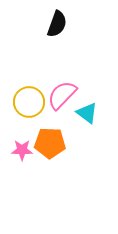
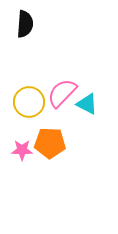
black semicircle: moved 32 px left; rotated 16 degrees counterclockwise
pink semicircle: moved 2 px up
cyan triangle: moved 9 px up; rotated 10 degrees counterclockwise
